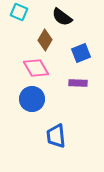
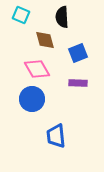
cyan square: moved 2 px right, 3 px down
black semicircle: rotated 50 degrees clockwise
brown diamond: rotated 45 degrees counterclockwise
blue square: moved 3 px left
pink diamond: moved 1 px right, 1 px down
